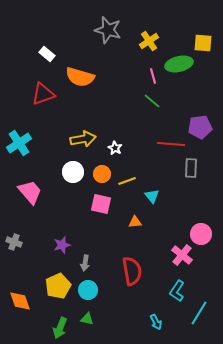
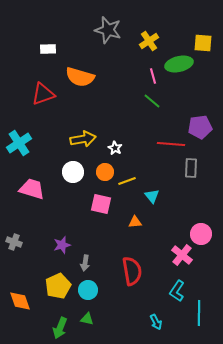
white rectangle: moved 1 px right, 5 px up; rotated 42 degrees counterclockwise
orange circle: moved 3 px right, 2 px up
pink trapezoid: moved 2 px right, 3 px up; rotated 32 degrees counterclockwise
cyan line: rotated 30 degrees counterclockwise
